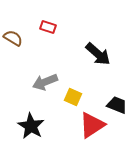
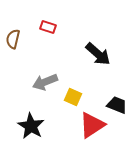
brown semicircle: moved 1 px down; rotated 108 degrees counterclockwise
